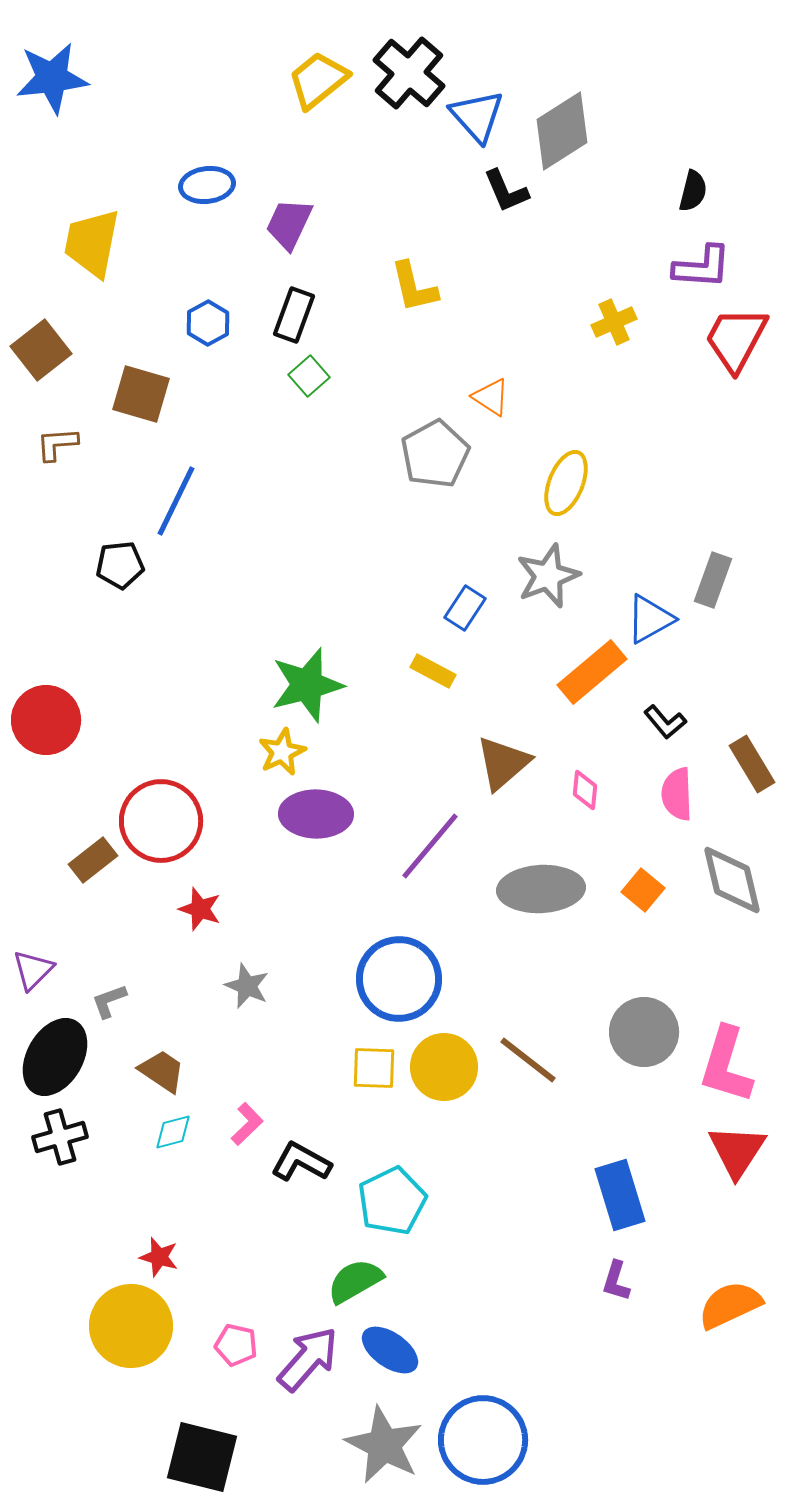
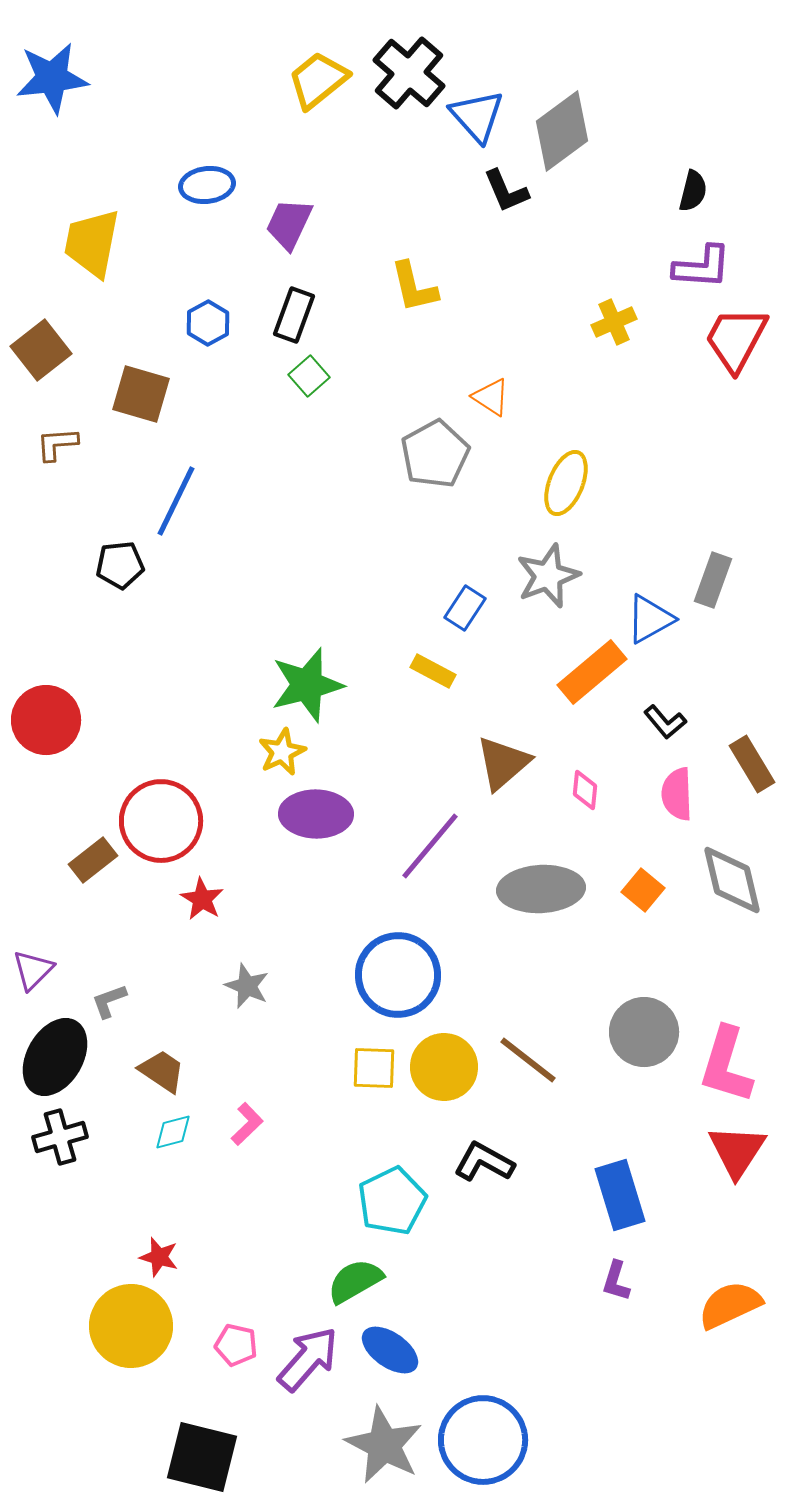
gray diamond at (562, 131): rotated 4 degrees counterclockwise
red star at (200, 909): moved 2 px right, 10 px up; rotated 12 degrees clockwise
blue circle at (399, 979): moved 1 px left, 4 px up
black L-shape at (301, 1162): moved 183 px right
